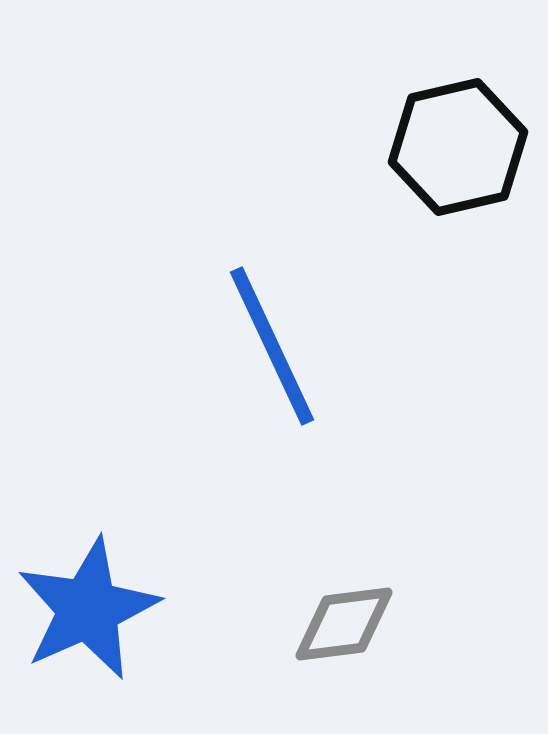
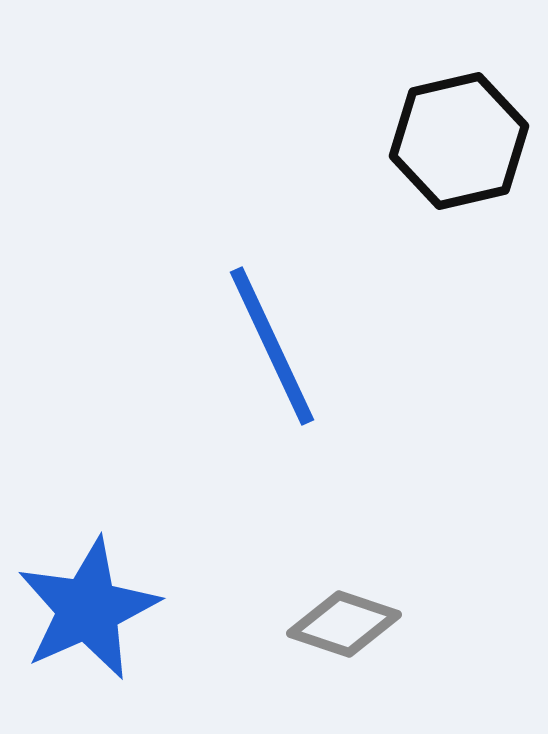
black hexagon: moved 1 px right, 6 px up
gray diamond: rotated 26 degrees clockwise
